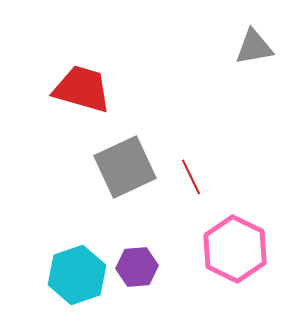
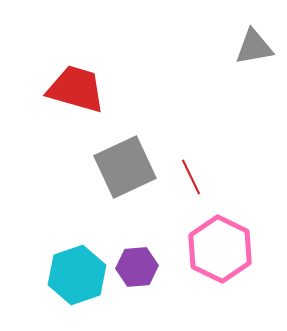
red trapezoid: moved 6 px left
pink hexagon: moved 15 px left
